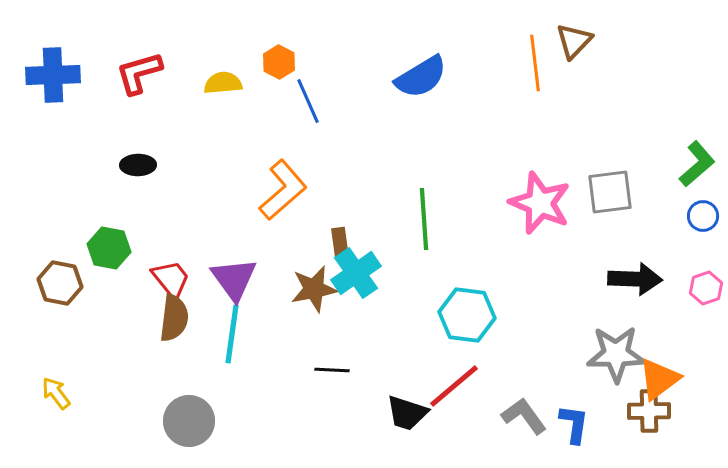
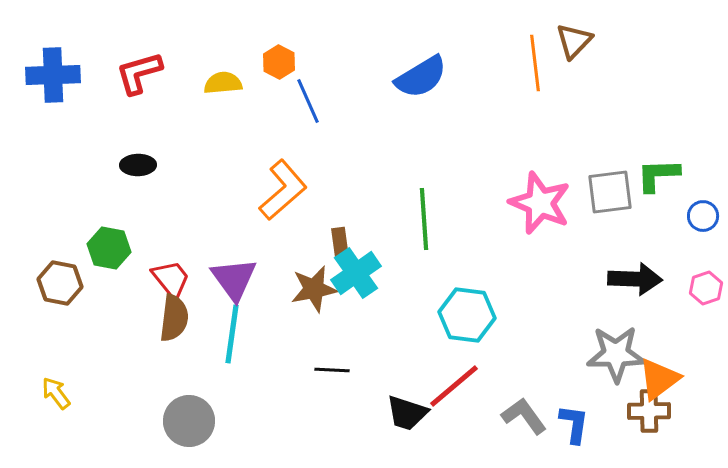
green L-shape: moved 39 px left, 11 px down; rotated 141 degrees counterclockwise
